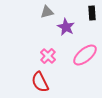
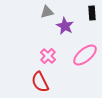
purple star: moved 1 px left, 1 px up
